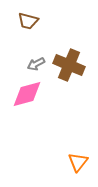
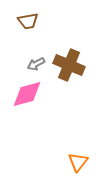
brown trapezoid: rotated 25 degrees counterclockwise
